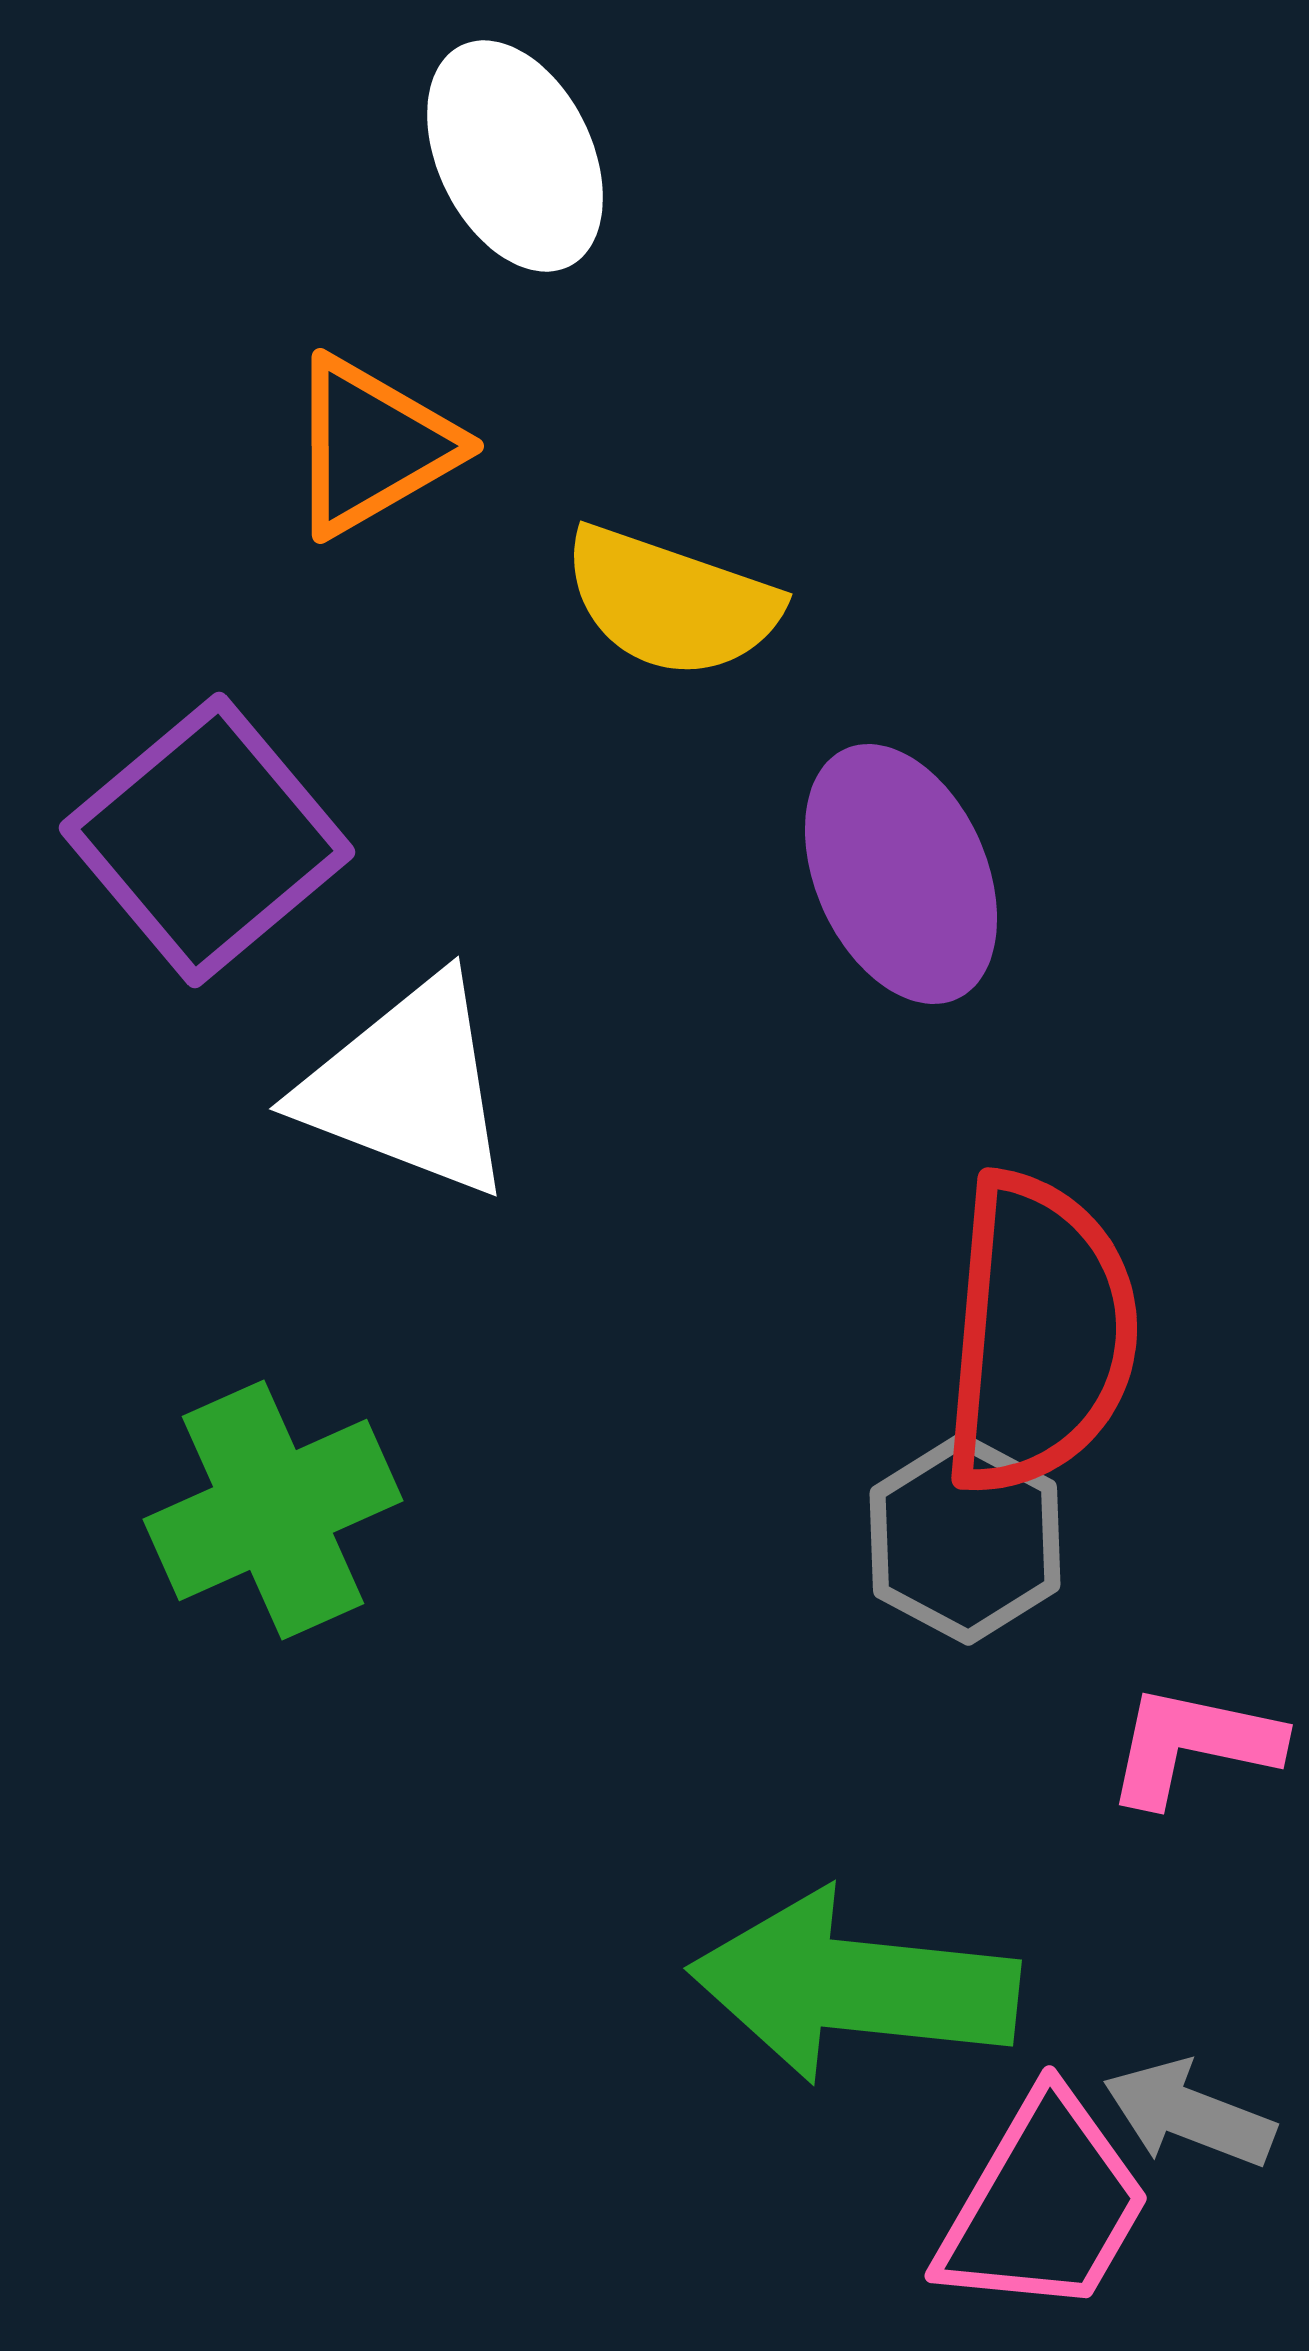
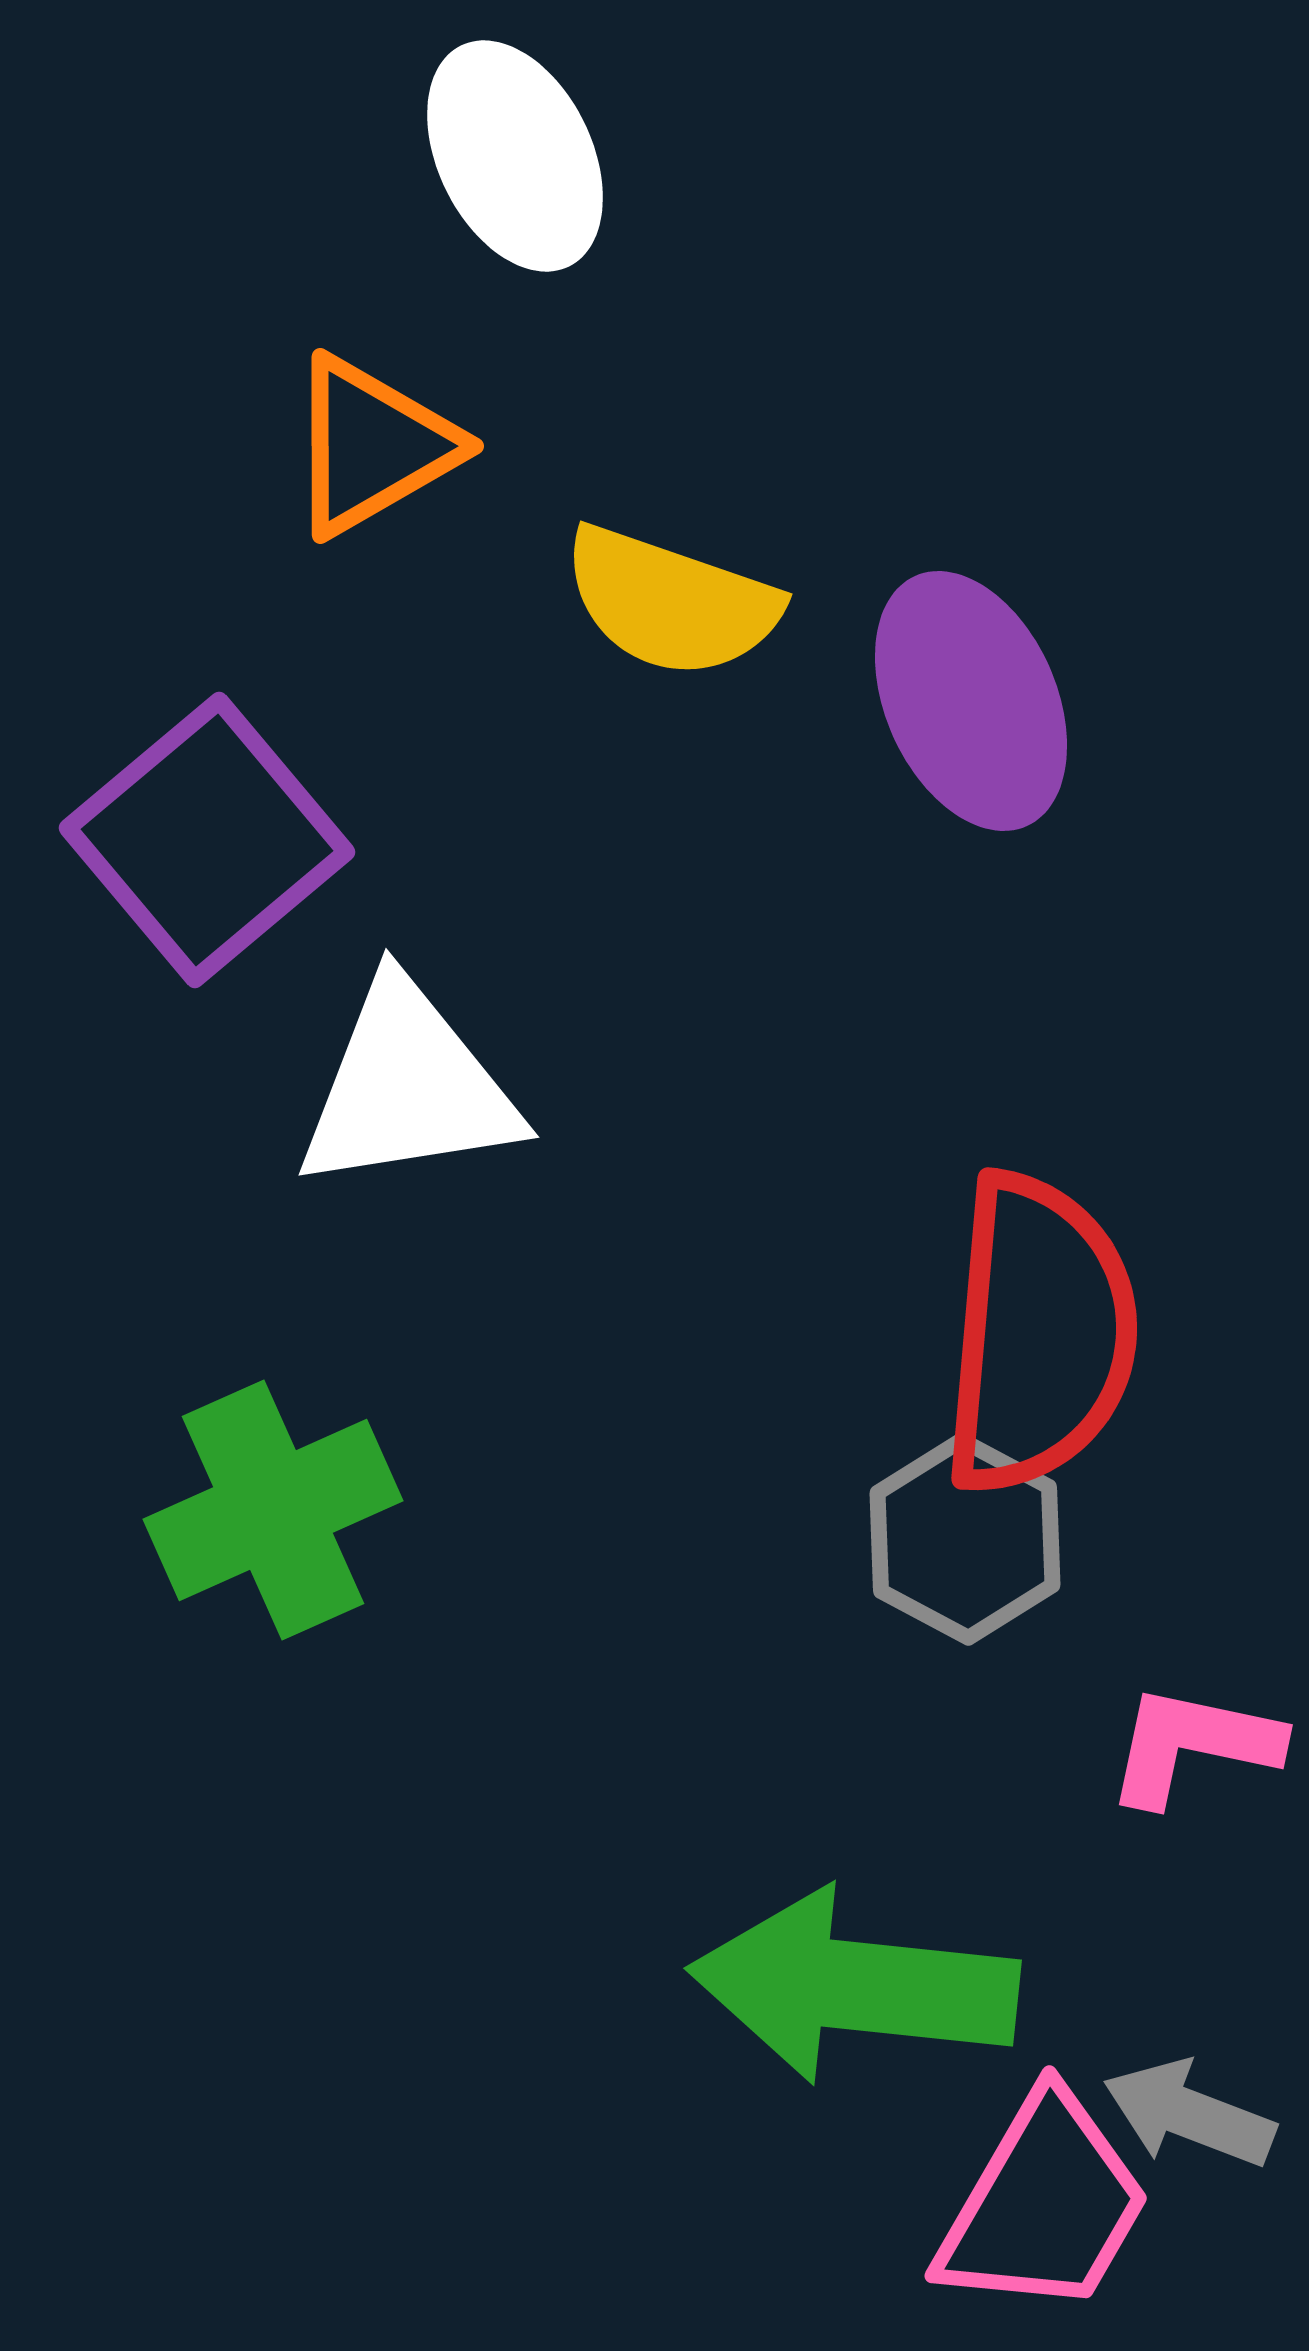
purple ellipse: moved 70 px right, 173 px up
white triangle: rotated 30 degrees counterclockwise
